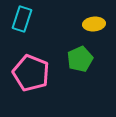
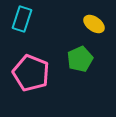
yellow ellipse: rotated 40 degrees clockwise
